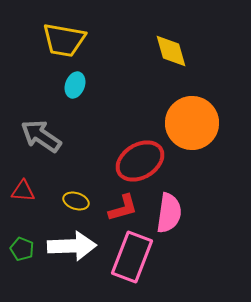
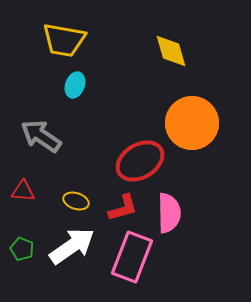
pink semicircle: rotated 9 degrees counterclockwise
white arrow: rotated 33 degrees counterclockwise
